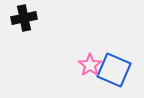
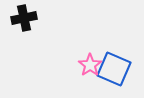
blue square: moved 1 px up
